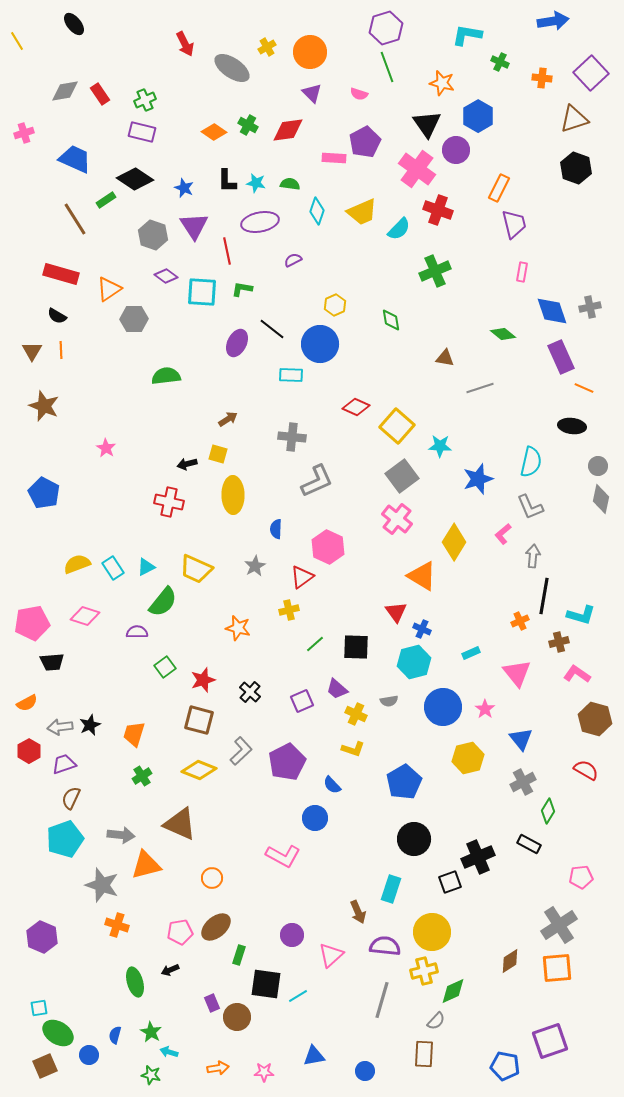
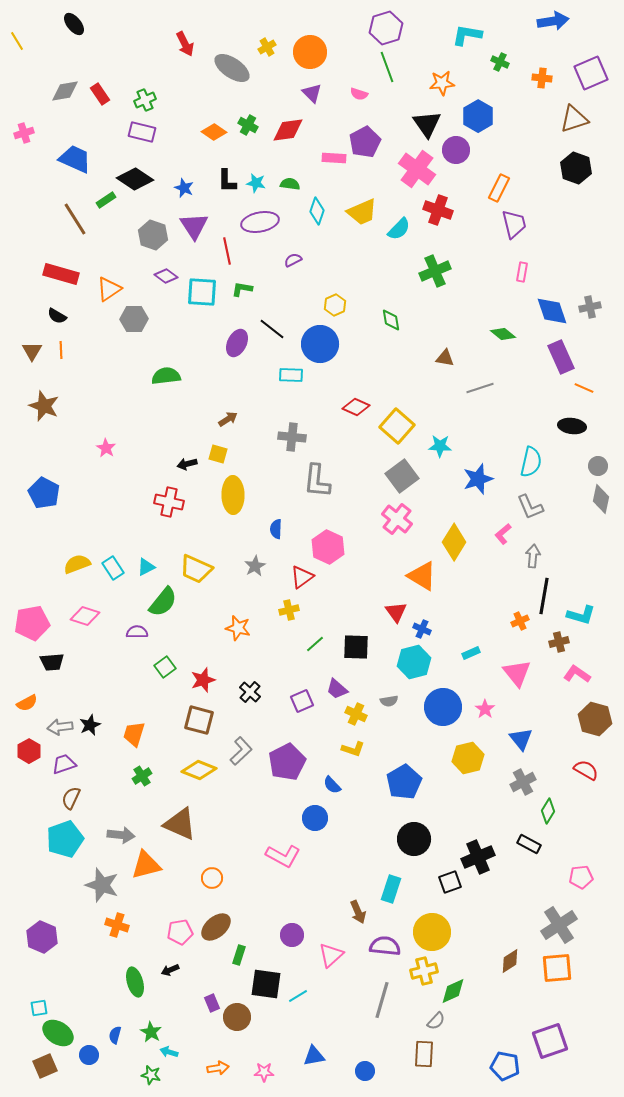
purple square at (591, 73): rotated 20 degrees clockwise
orange star at (442, 83): rotated 20 degrees counterclockwise
gray L-shape at (317, 481): rotated 120 degrees clockwise
